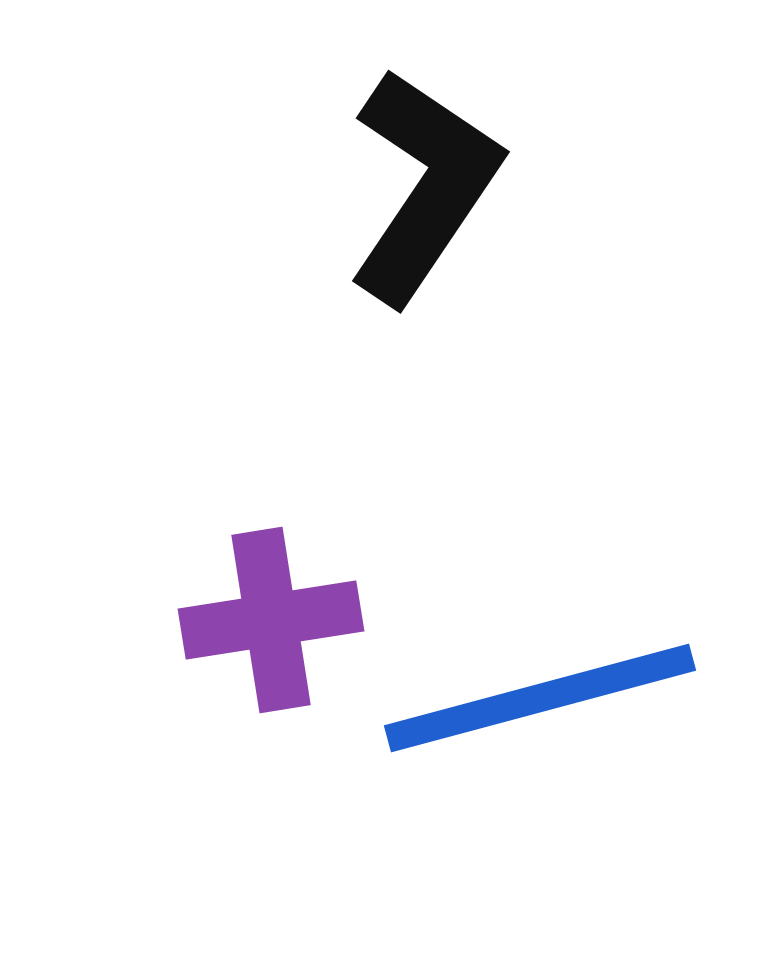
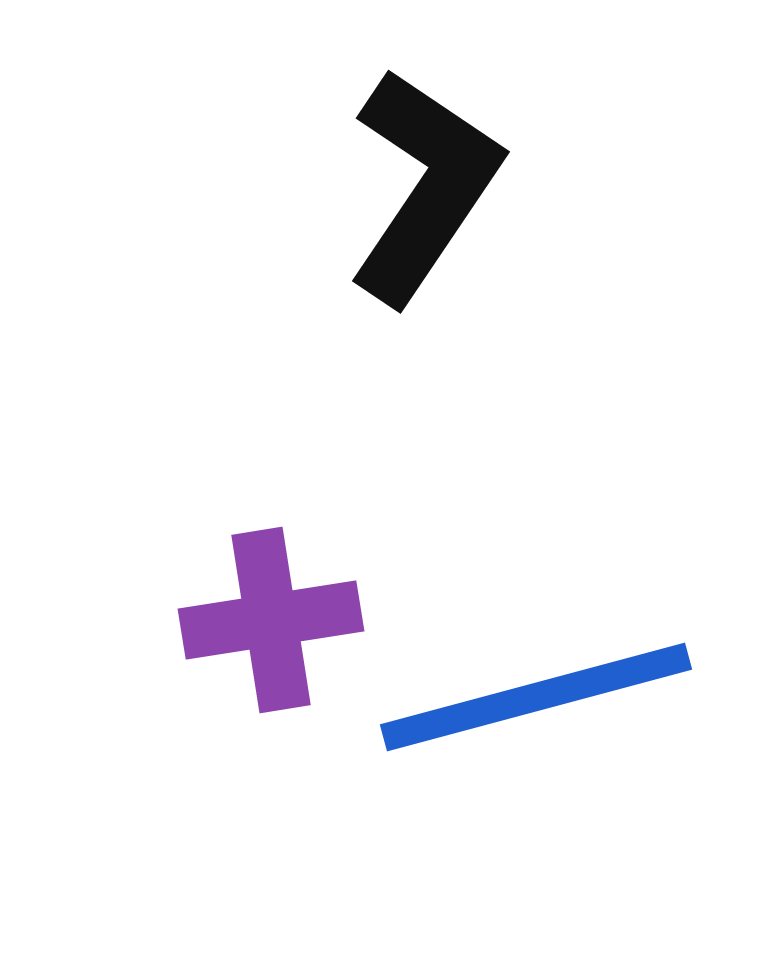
blue line: moved 4 px left, 1 px up
